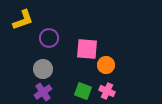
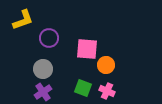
green square: moved 3 px up
